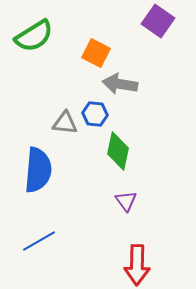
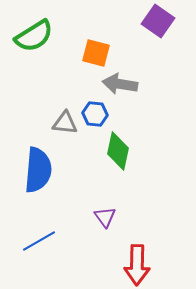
orange square: rotated 12 degrees counterclockwise
purple triangle: moved 21 px left, 16 px down
